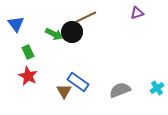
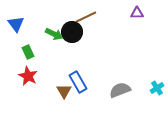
purple triangle: rotated 16 degrees clockwise
blue rectangle: rotated 25 degrees clockwise
